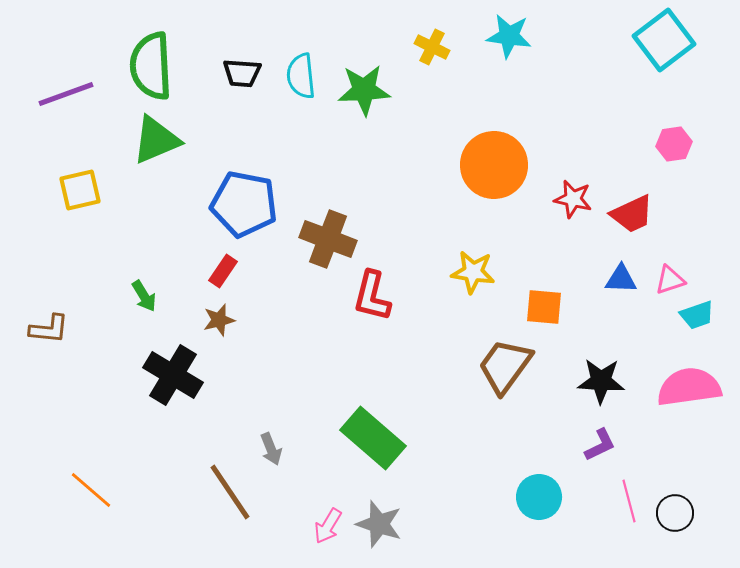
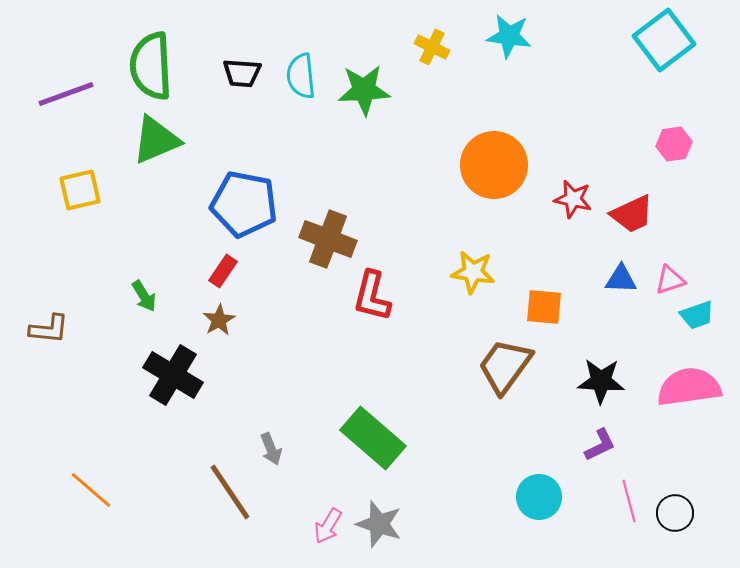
brown star: rotated 16 degrees counterclockwise
